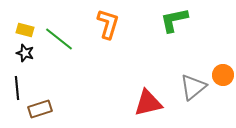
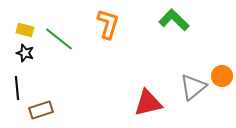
green L-shape: rotated 56 degrees clockwise
orange circle: moved 1 px left, 1 px down
brown rectangle: moved 1 px right, 1 px down
